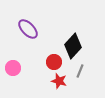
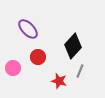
red circle: moved 16 px left, 5 px up
